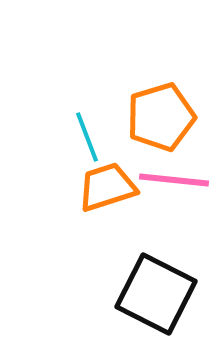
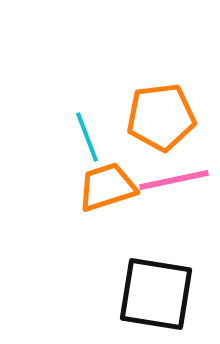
orange pentagon: rotated 10 degrees clockwise
pink line: rotated 18 degrees counterclockwise
black square: rotated 18 degrees counterclockwise
